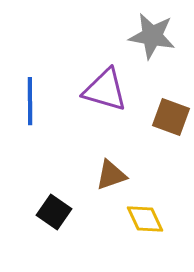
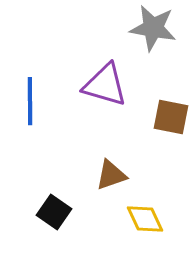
gray star: moved 1 px right, 8 px up
purple triangle: moved 5 px up
brown square: rotated 9 degrees counterclockwise
